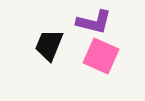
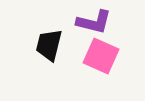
black trapezoid: rotated 8 degrees counterclockwise
